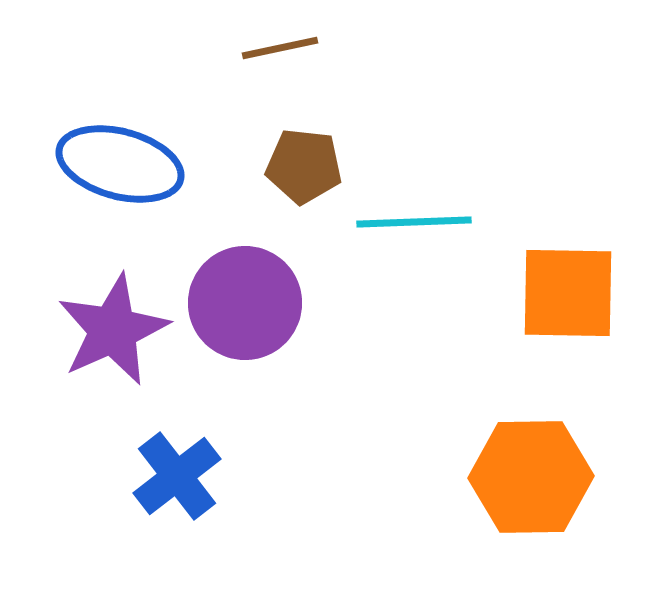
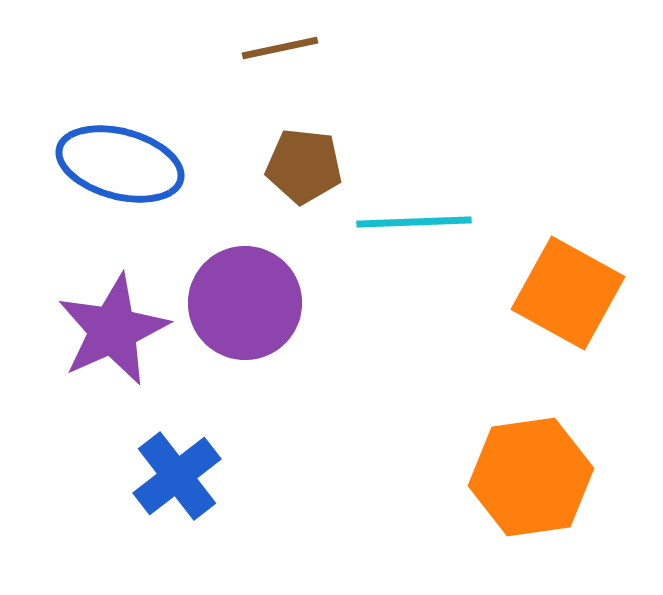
orange square: rotated 28 degrees clockwise
orange hexagon: rotated 7 degrees counterclockwise
